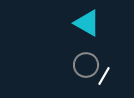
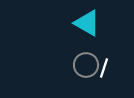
white line: moved 8 px up; rotated 12 degrees counterclockwise
